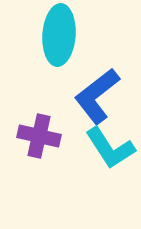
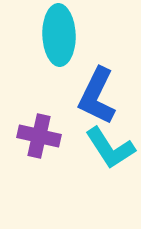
cyan ellipse: rotated 6 degrees counterclockwise
blue L-shape: rotated 26 degrees counterclockwise
